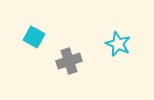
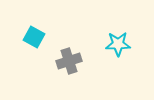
cyan star: rotated 25 degrees counterclockwise
